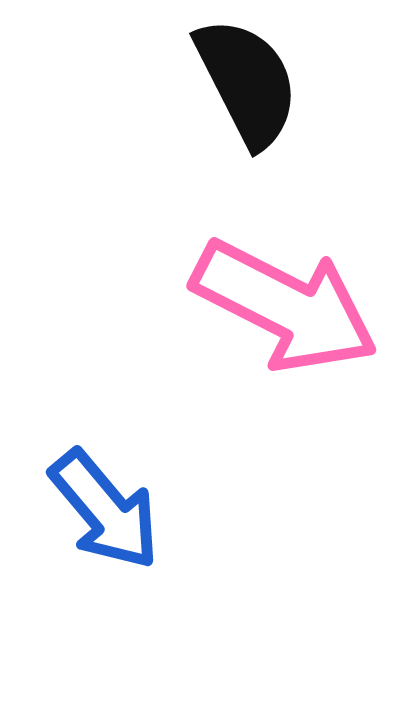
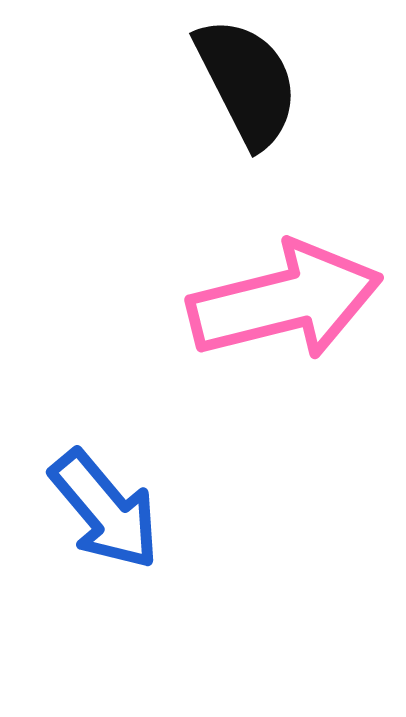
pink arrow: moved 5 px up; rotated 41 degrees counterclockwise
